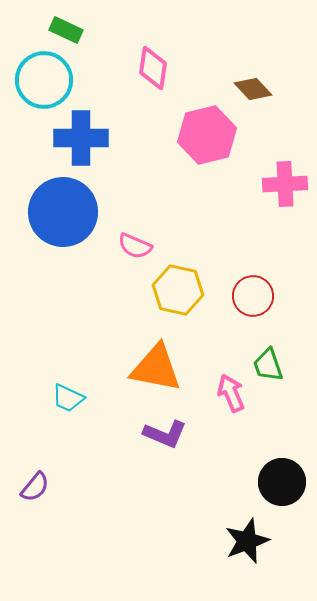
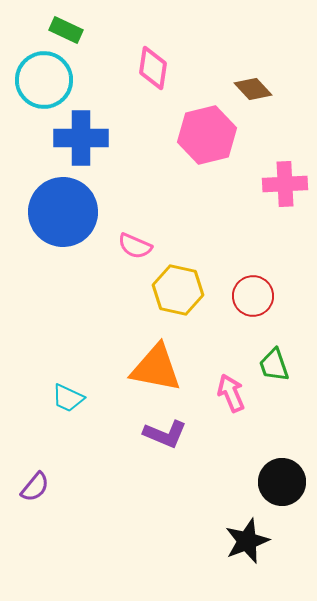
green trapezoid: moved 6 px right
